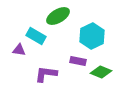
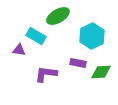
purple rectangle: moved 2 px down
green diamond: rotated 25 degrees counterclockwise
